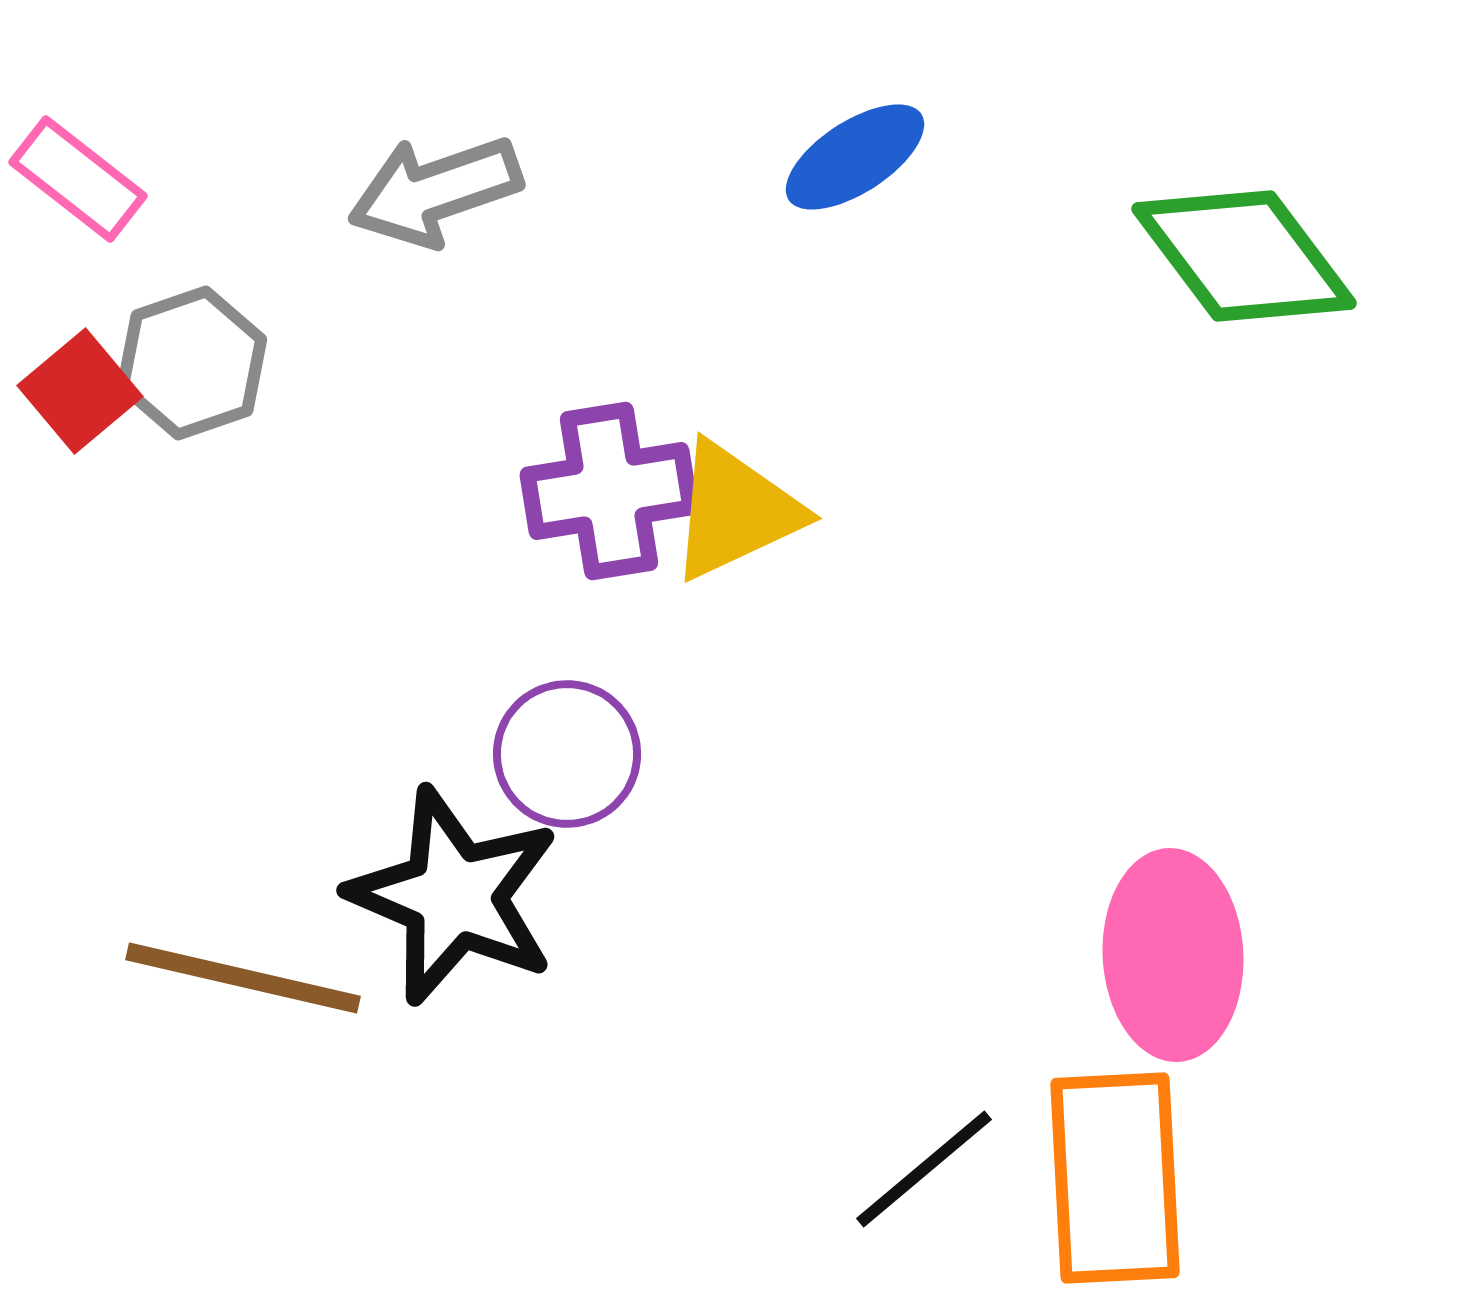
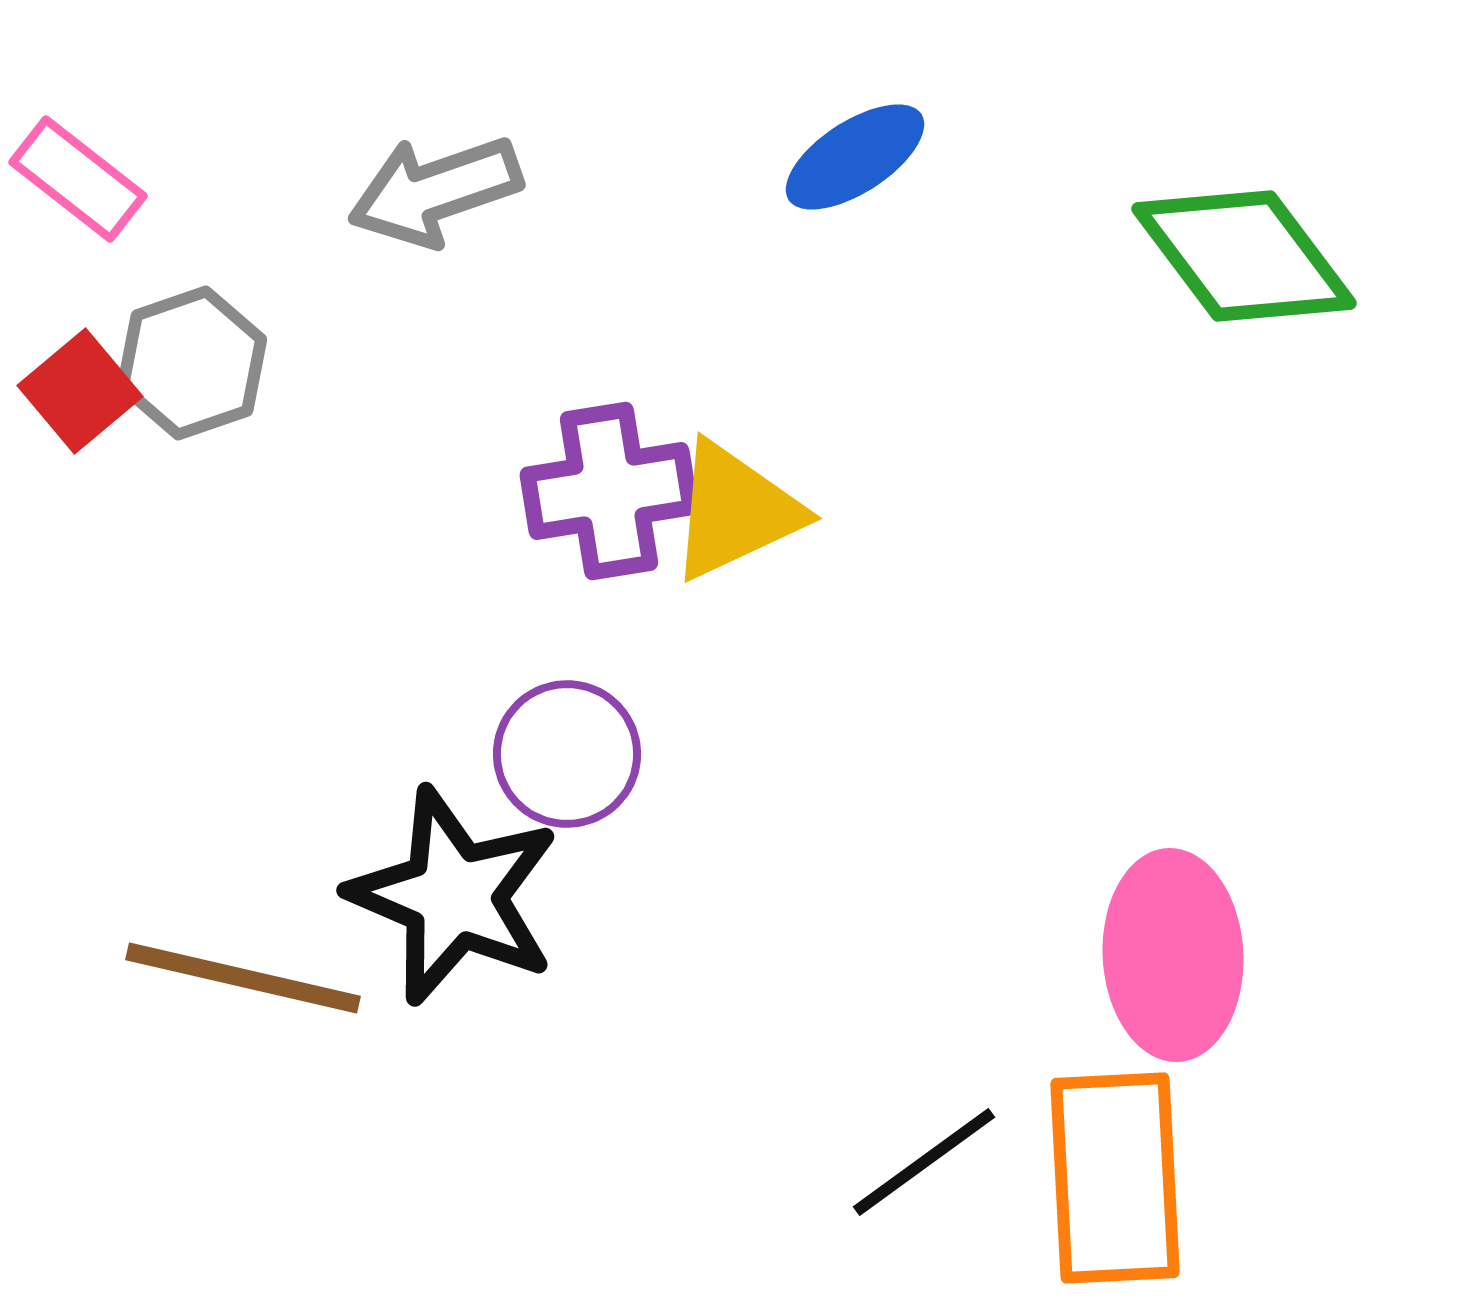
black line: moved 7 px up; rotated 4 degrees clockwise
